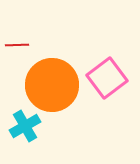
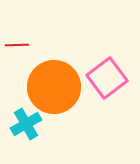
orange circle: moved 2 px right, 2 px down
cyan cross: moved 1 px right, 2 px up
